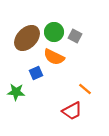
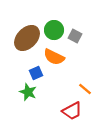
green circle: moved 2 px up
green star: moved 12 px right; rotated 18 degrees clockwise
